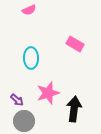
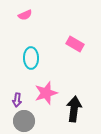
pink semicircle: moved 4 px left, 5 px down
pink star: moved 2 px left
purple arrow: rotated 56 degrees clockwise
